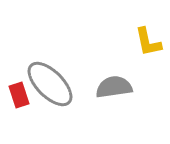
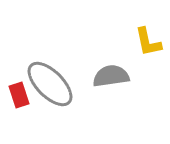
gray semicircle: moved 3 px left, 11 px up
